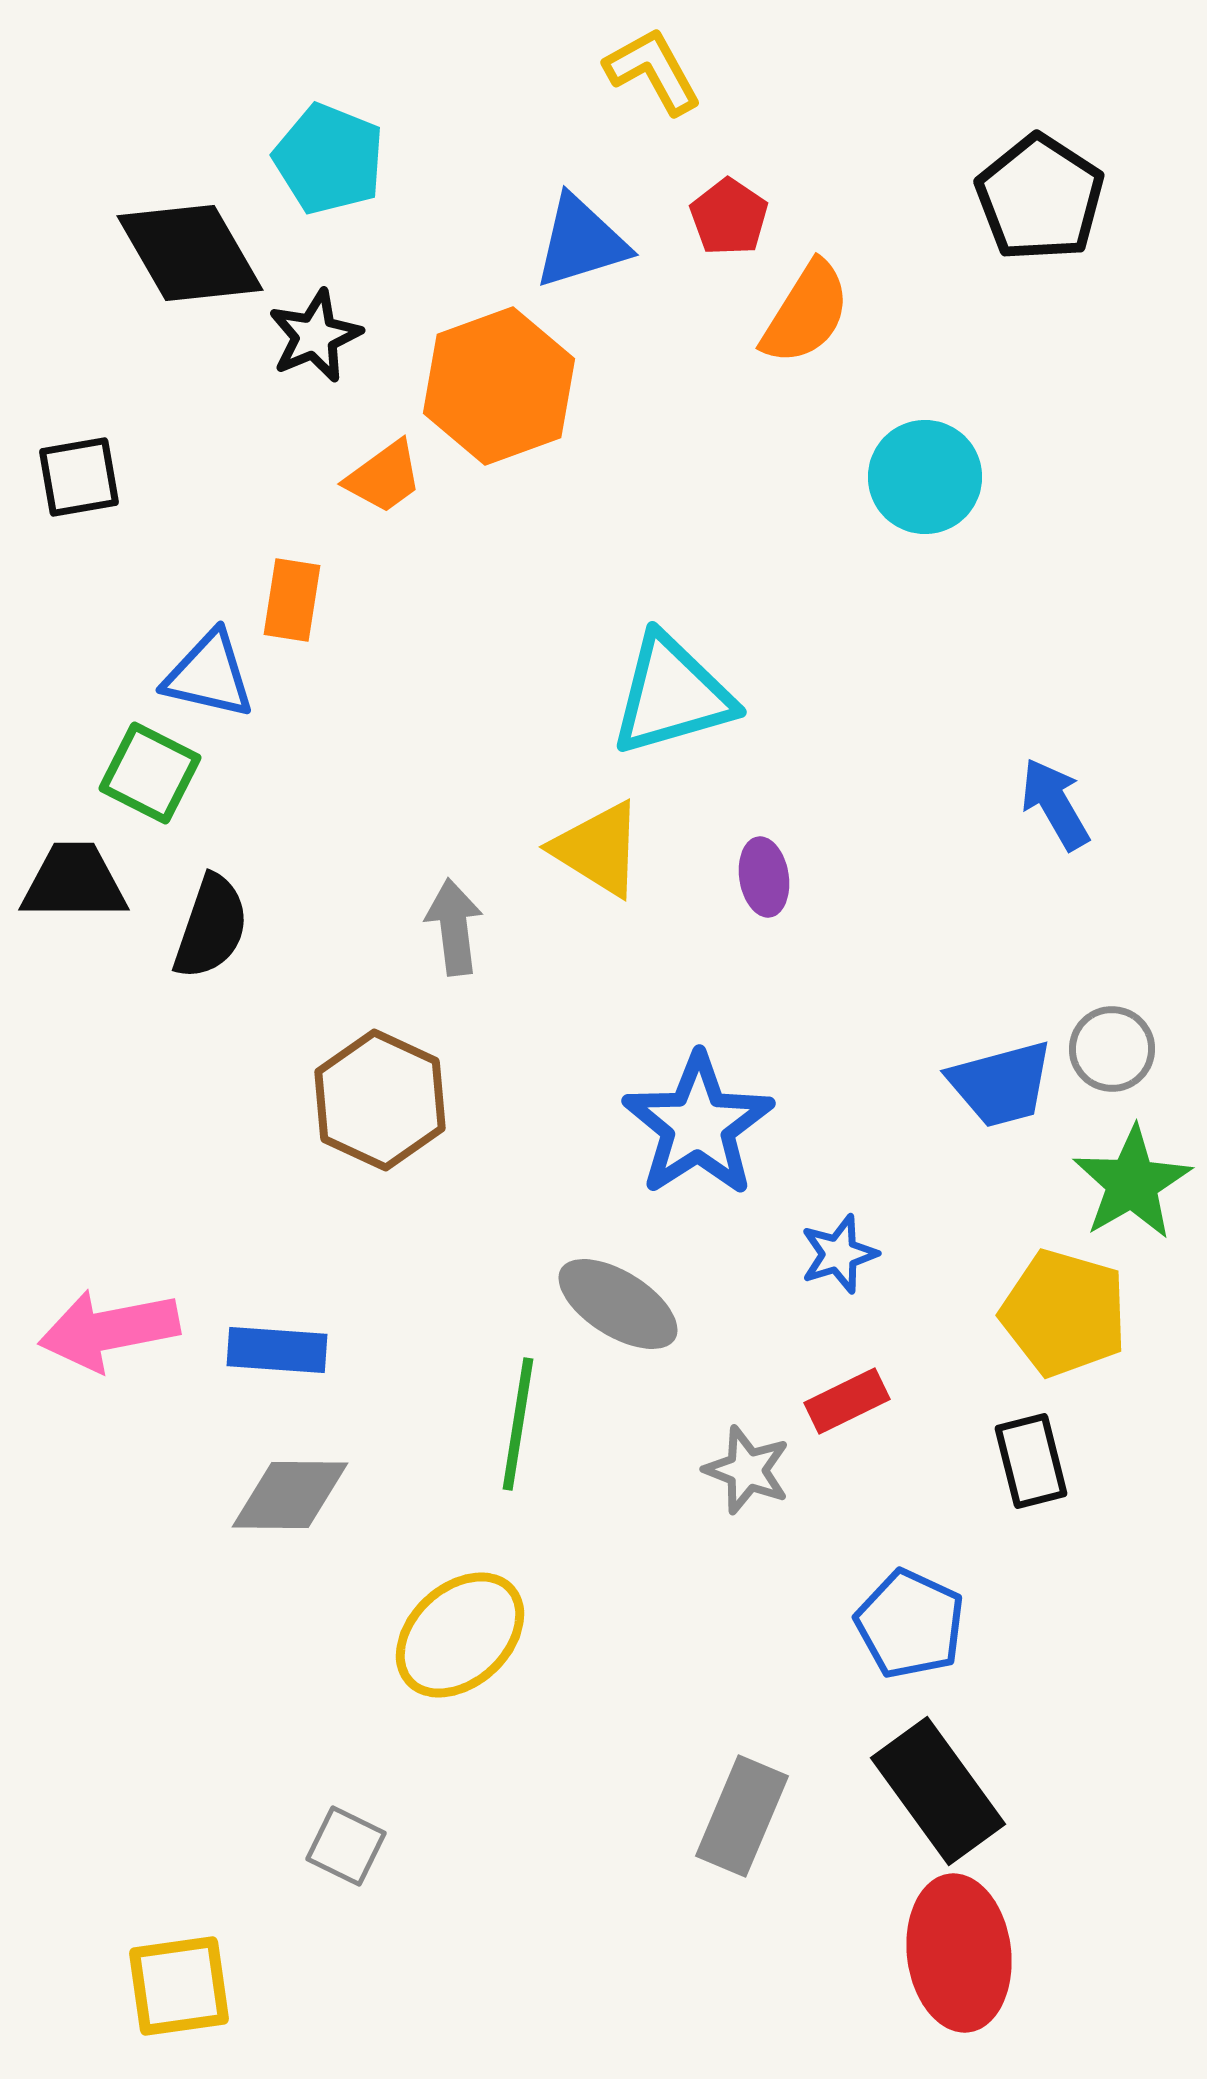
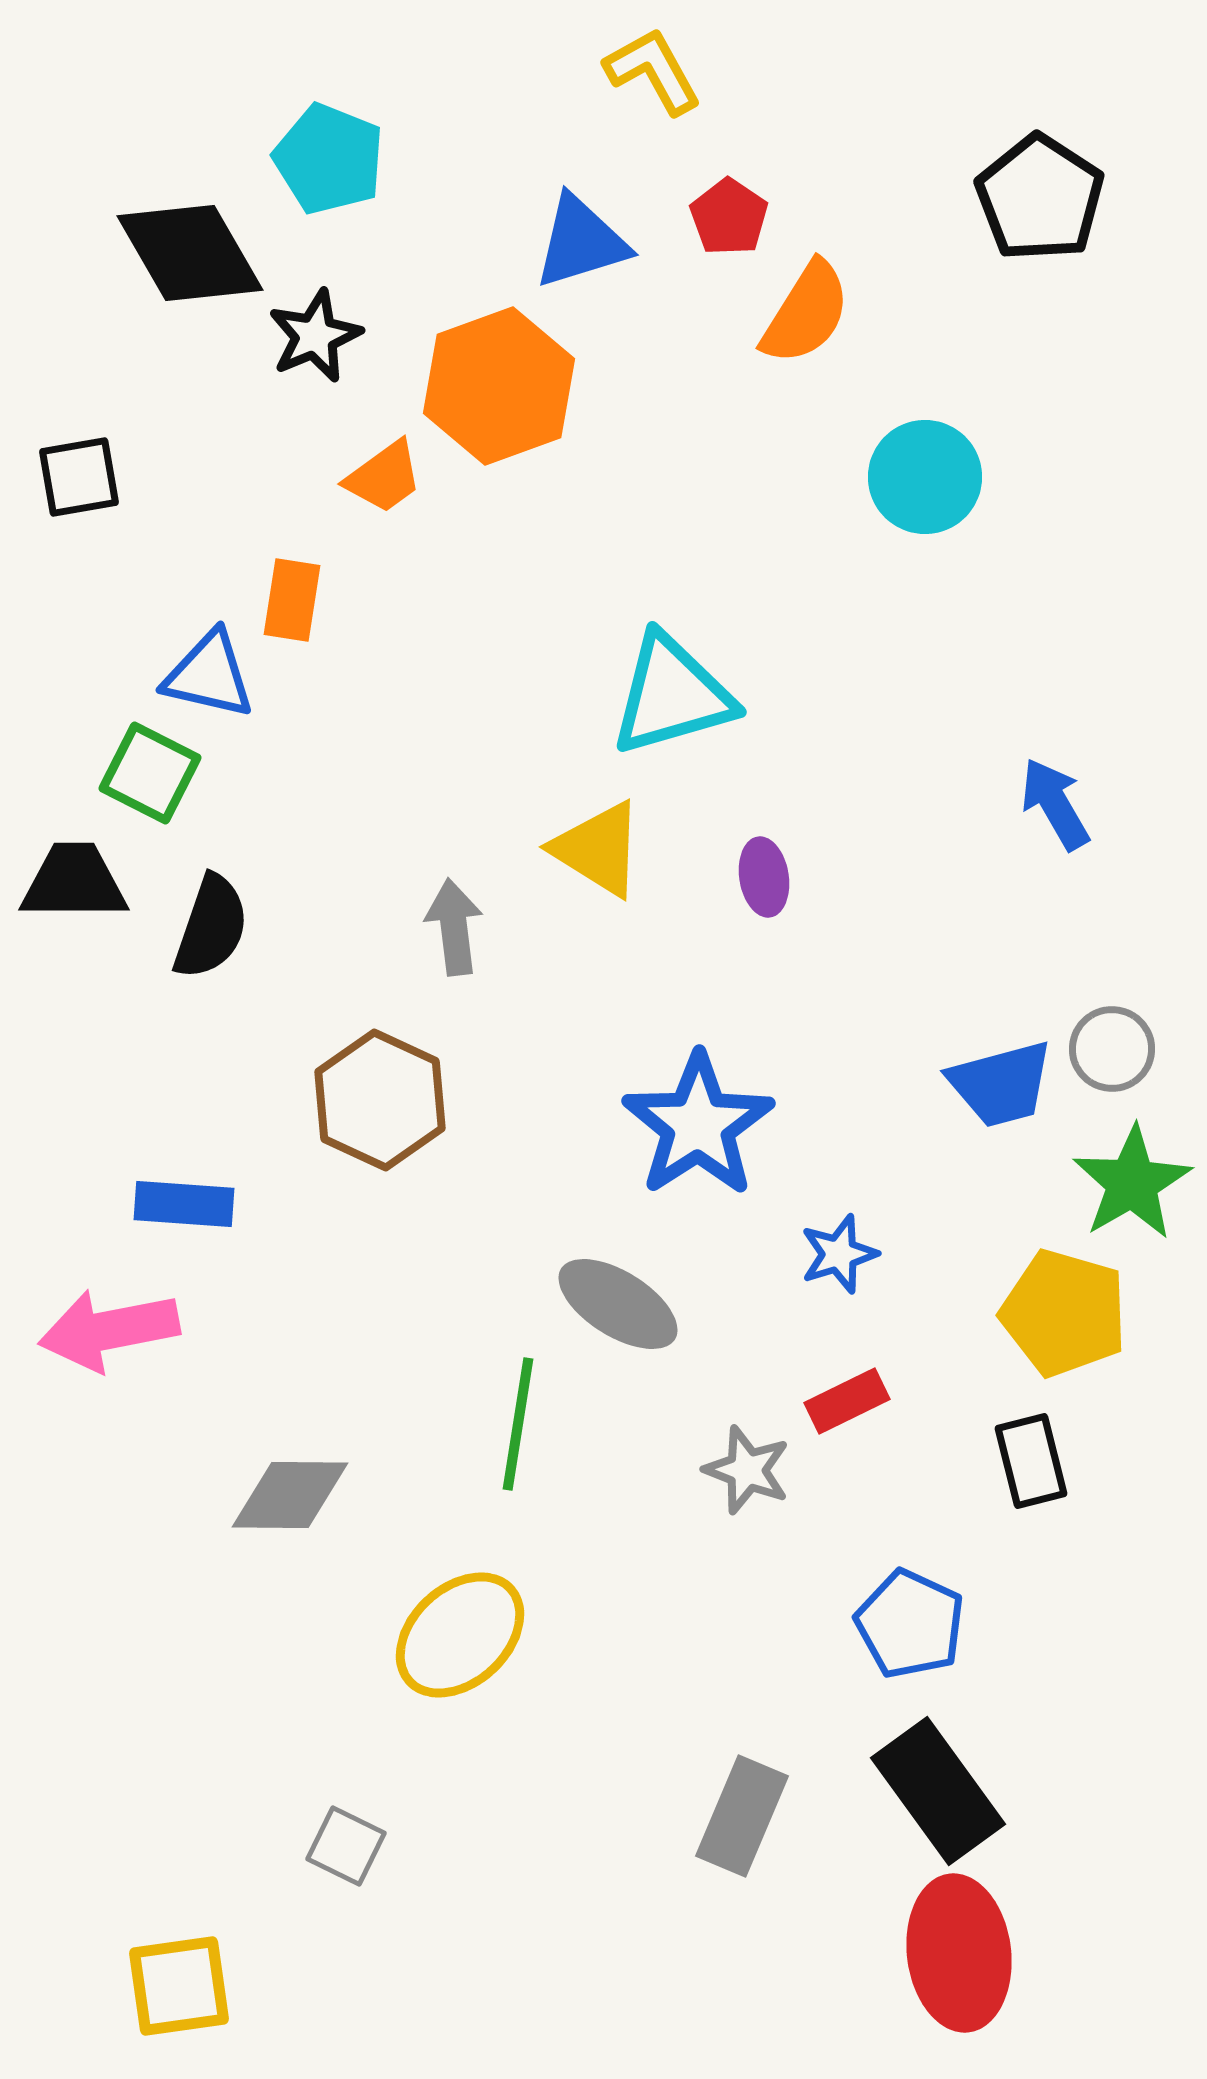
blue rectangle at (277, 1350): moved 93 px left, 146 px up
